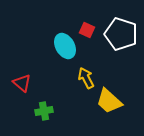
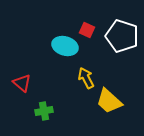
white pentagon: moved 1 px right, 2 px down
cyan ellipse: rotated 45 degrees counterclockwise
